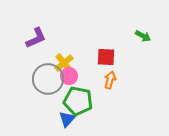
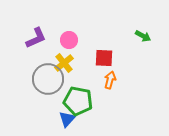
red square: moved 2 px left, 1 px down
pink circle: moved 36 px up
